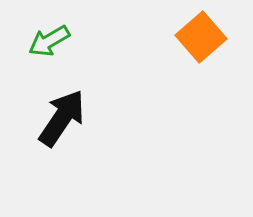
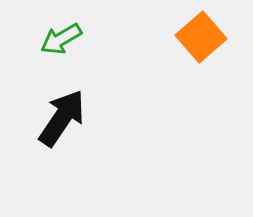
green arrow: moved 12 px right, 2 px up
